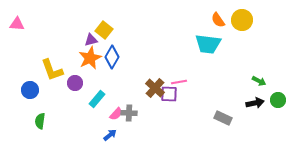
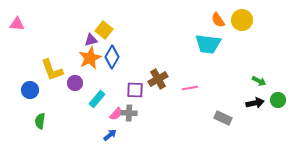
pink line: moved 11 px right, 6 px down
brown cross: moved 3 px right, 9 px up; rotated 18 degrees clockwise
purple square: moved 34 px left, 4 px up
